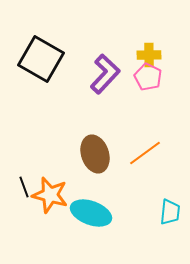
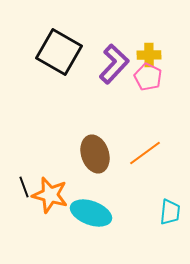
black square: moved 18 px right, 7 px up
purple L-shape: moved 9 px right, 10 px up
